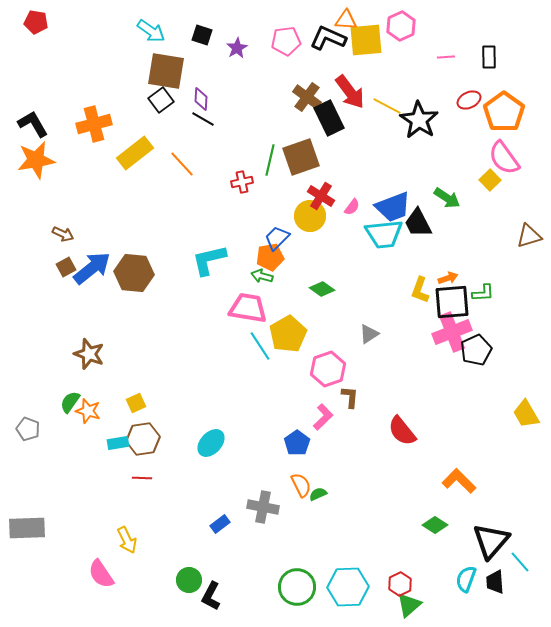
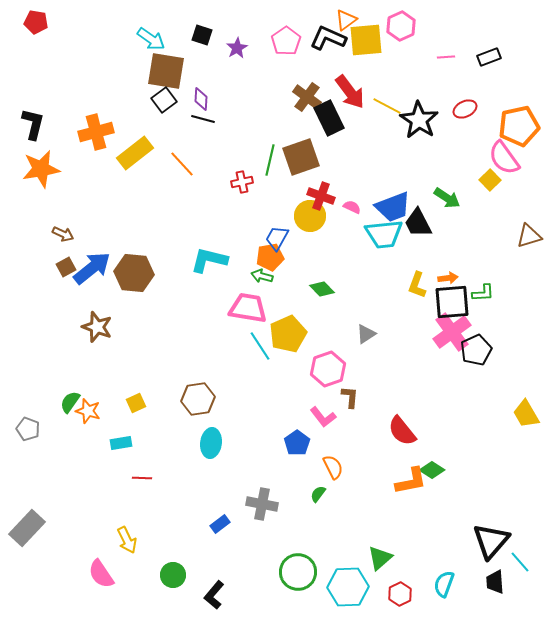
orange triangle at (346, 20): rotated 40 degrees counterclockwise
cyan arrow at (151, 31): moved 8 px down
pink pentagon at (286, 41): rotated 28 degrees counterclockwise
black rectangle at (489, 57): rotated 70 degrees clockwise
black square at (161, 100): moved 3 px right
red ellipse at (469, 100): moved 4 px left, 9 px down
orange pentagon at (504, 112): moved 15 px right, 14 px down; rotated 24 degrees clockwise
black line at (203, 119): rotated 15 degrees counterclockwise
black L-shape at (33, 124): rotated 44 degrees clockwise
orange cross at (94, 124): moved 2 px right, 8 px down
orange star at (36, 160): moved 5 px right, 9 px down
red cross at (321, 196): rotated 12 degrees counterclockwise
pink semicircle at (352, 207): rotated 102 degrees counterclockwise
blue trapezoid at (277, 238): rotated 16 degrees counterclockwise
cyan L-shape at (209, 260): rotated 27 degrees clockwise
orange arrow at (448, 278): rotated 12 degrees clockwise
green diamond at (322, 289): rotated 10 degrees clockwise
yellow L-shape at (420, 290): moved 3 px left, 5 px up
pink cross at (452, 332): rotated 15 degrees counterclockwise
yellow pentagon at (288, 334): rotated 6 degrees clockwise
gray triangle at (369, 334): moved 3 px left
brown star at (89, 354): moved 8 px right, 27 px up
pink L-shape at (323, 417): rotated 96 degrees clockwise
brown hexagon at (143, 439): moved 55 px right, 40 px up
cyan rectangle at (118, 443): moved 3 px right
cyan ellipse at (211, 443): rotated 36 degrees counterclockwise
orange L-shape at (459, 481): moved 48 px left; rotated 124 degrees clockwise
orange semicircle at (301, 485): moved 32 px right, 18 px up
green semicircle at (318, 494): rotated 30 degrees counterclockwise
gray cross at (263, 507): moved 1 px left, 3 px up
green diamond at (435, 525): moved 3 px left, 55 px up
gray rectangle at (27, 528): rotated 45 degrees counterclockwise
cyan semicircle at (466, 579): moved 22 px left, 5 px down
green circle at (189, 580): moved 16 px left, 5 px up
red hexagon at (400, 584): moved 10 px down
green circle at (297, 587): moved 1 px right, 15 px up
black L-shape at (211, 596): moved 3 px right, 1 px up; rotated 12 degrees clockwise
green triangle at (409, 605): moved 29 px left, 47 px up
